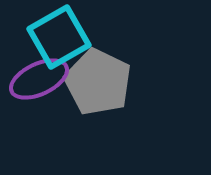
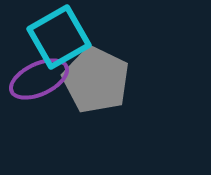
gray pentagon: moved 2 px left, 2 px up
